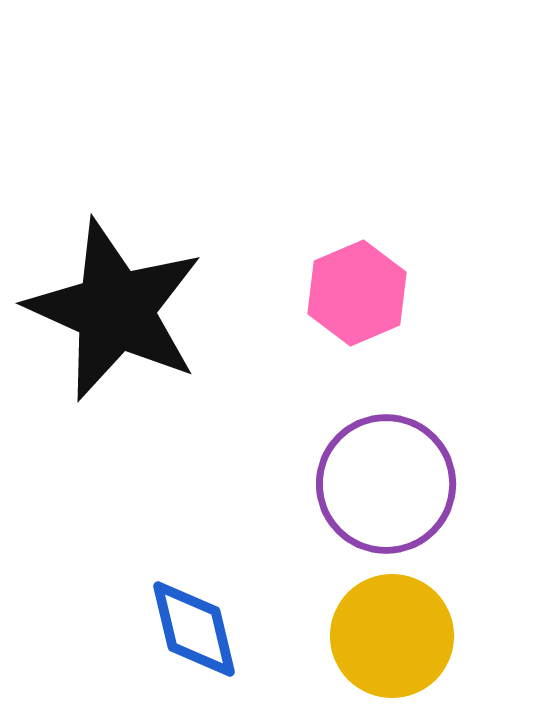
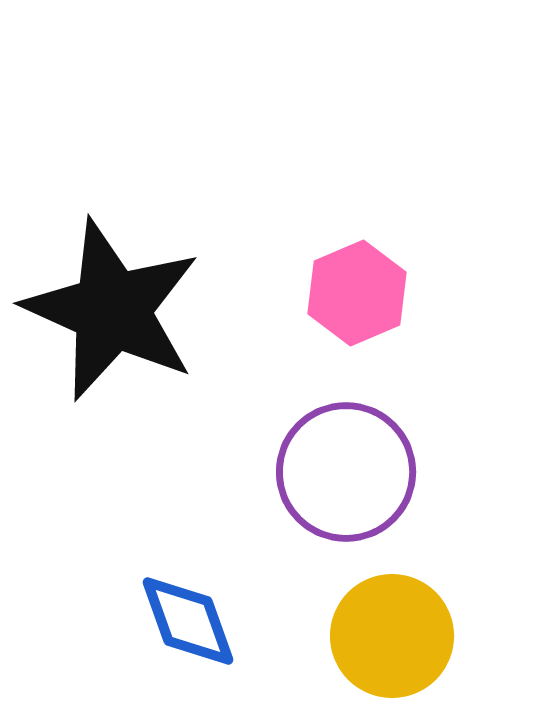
black star: moved 3 px left
purple circle: moved 40 px left, 12 px up
blue diamond: moved 6 px left, 8 px up; rotated 6 degrees counterclockwise
